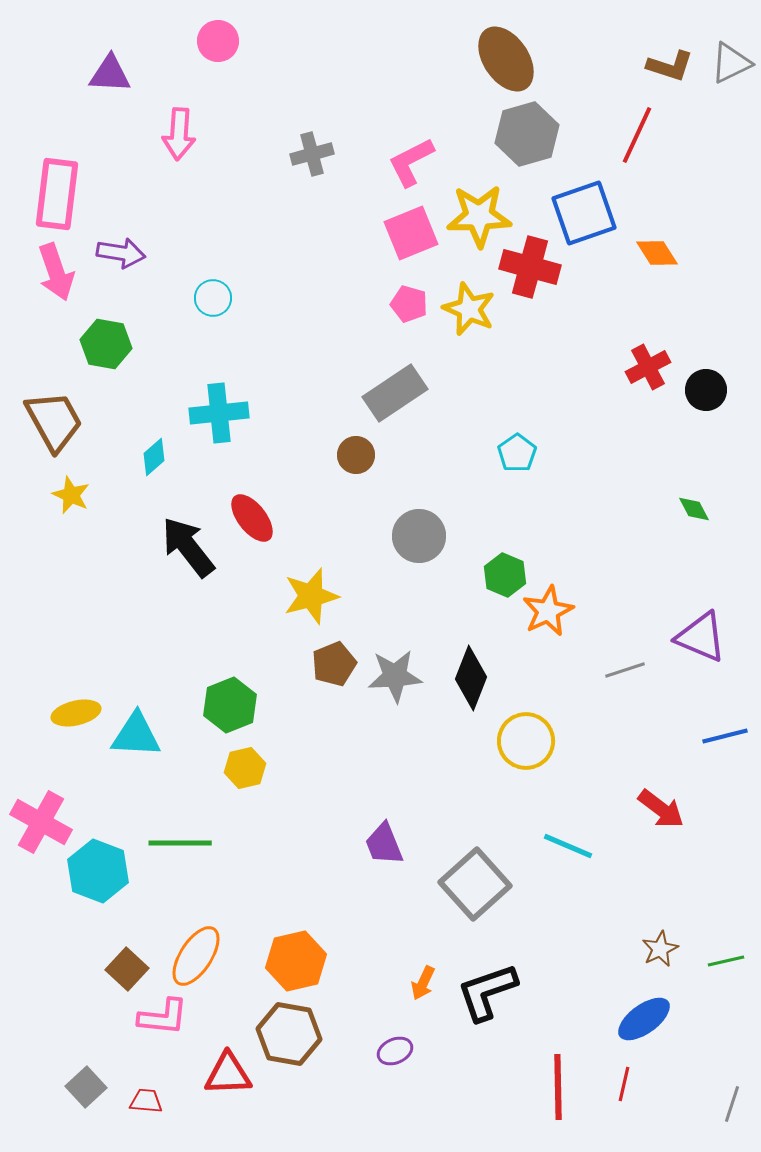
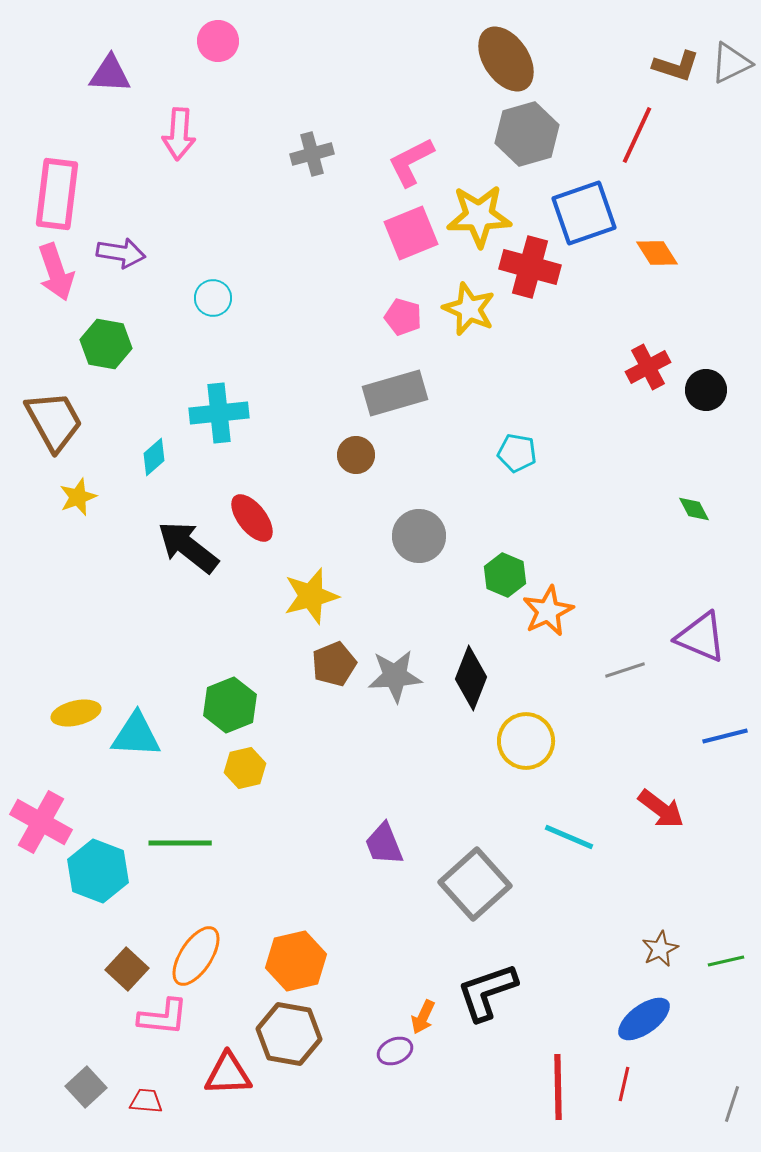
brown L-shape at (670, 66): moved 6 px right
pink pentagon at (409, 304): moved 6 px left, 13 px down
gray rectangle at (395, 393): rotated 18 degrees clockwise
cyan pentagon at (517, 453): rotated 27 degrees counterclockwise
yellow star at (71, 495): moved 7 px right, 2 px down; rotated 27 degrees clockwise
black arrow at (188, 547): rotated 14 degrees counterclockwise
cyan line at (568, 846): moved 1 px right, 9 px up
orange arrow at (423, 983): moved 34 px down
